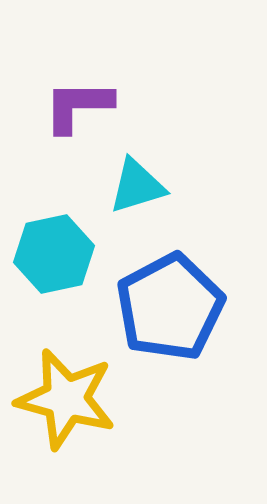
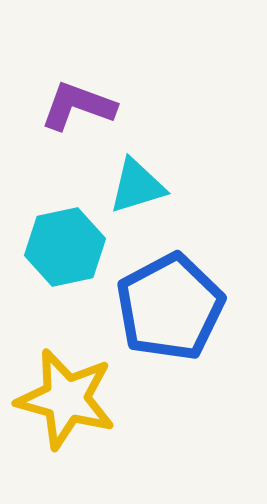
purple L-shape: rotated 20 degrees clockwise
cyan hexagon: moved 11 px right, 7 px up
